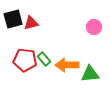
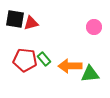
black square: moved 2 px right; rotated 24 degrees clockwise
orange arrow: moved 3 px right, 1 px down
